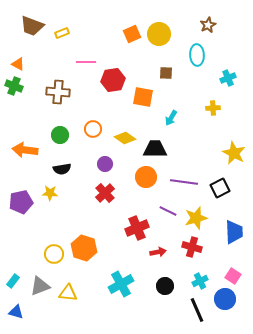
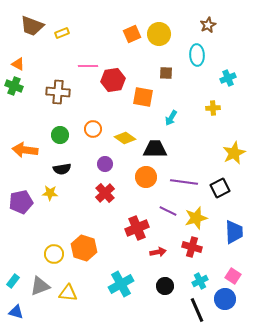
pink line at (86, 62): moved 2 px right, 4 px down
yellow star at (234, 153): rotated 20 degrees clockwise
